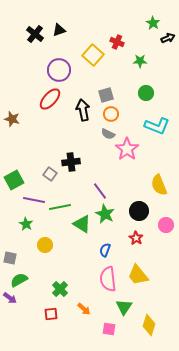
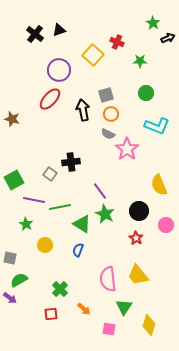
blue semicircle at (105, 250): moved 27 px left
